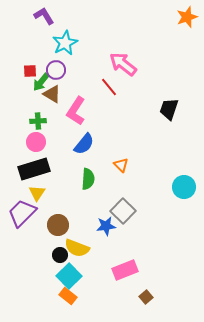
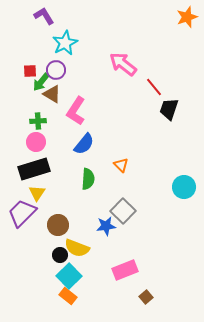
red line: moved 45 px right
